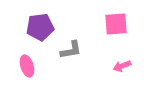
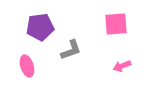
gray L-shape: rotated 10 degrees counterclockwise
